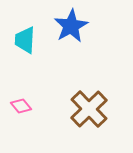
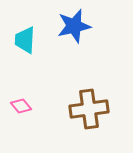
blue star: moved 3 px right; rotated 16 degrees clockwise
brown cross: rotated 36 degrees clockwise
